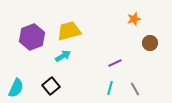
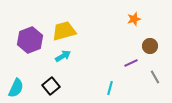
yellow trapezoid: moved 5 px left
purple hexagon: moved 2 px left, 3 px down
brown circle: moved 3 px down
purple line: moved 16 px right
gray line: moved 20 px right, 12 px up
